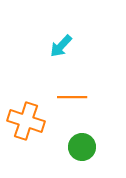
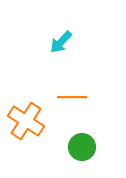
cyan arrow: moved 4 px up
orange cross: rotated 15 degrees clockwise
